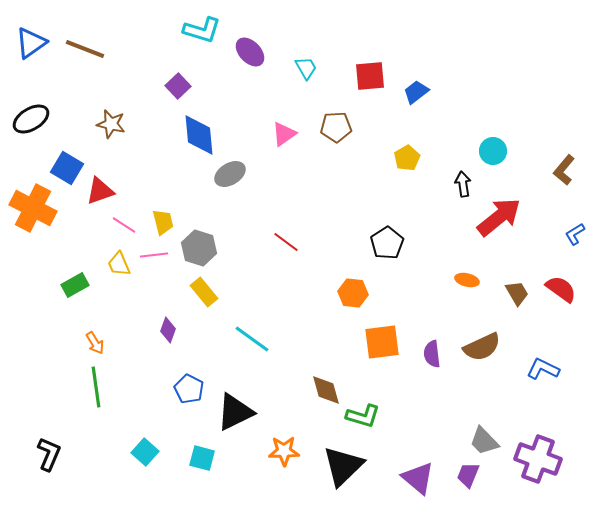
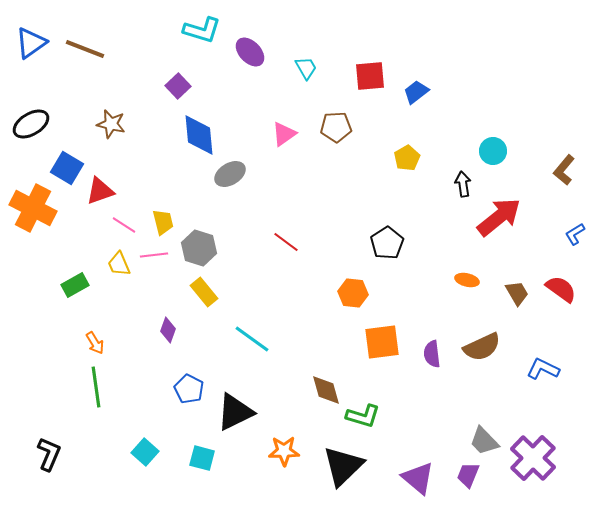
black ellipse at (31, 119): moved 5 px down
purple cross at (538, 459): moved 5 px left, 1 px up; rotated 24 degrees clockwise
